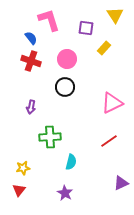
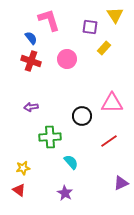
purple square: moved 4 px right, 1 px up
black circle: moved 17 px right, 29 px down
pink triangle: rotated 25 degrees clockwise
purple arrow: rotated 72 degrees clockwise
cyan semicircle: rotated 56 degrees counterclockwise
red triangle: rotated 32 degrees counterclockwise
